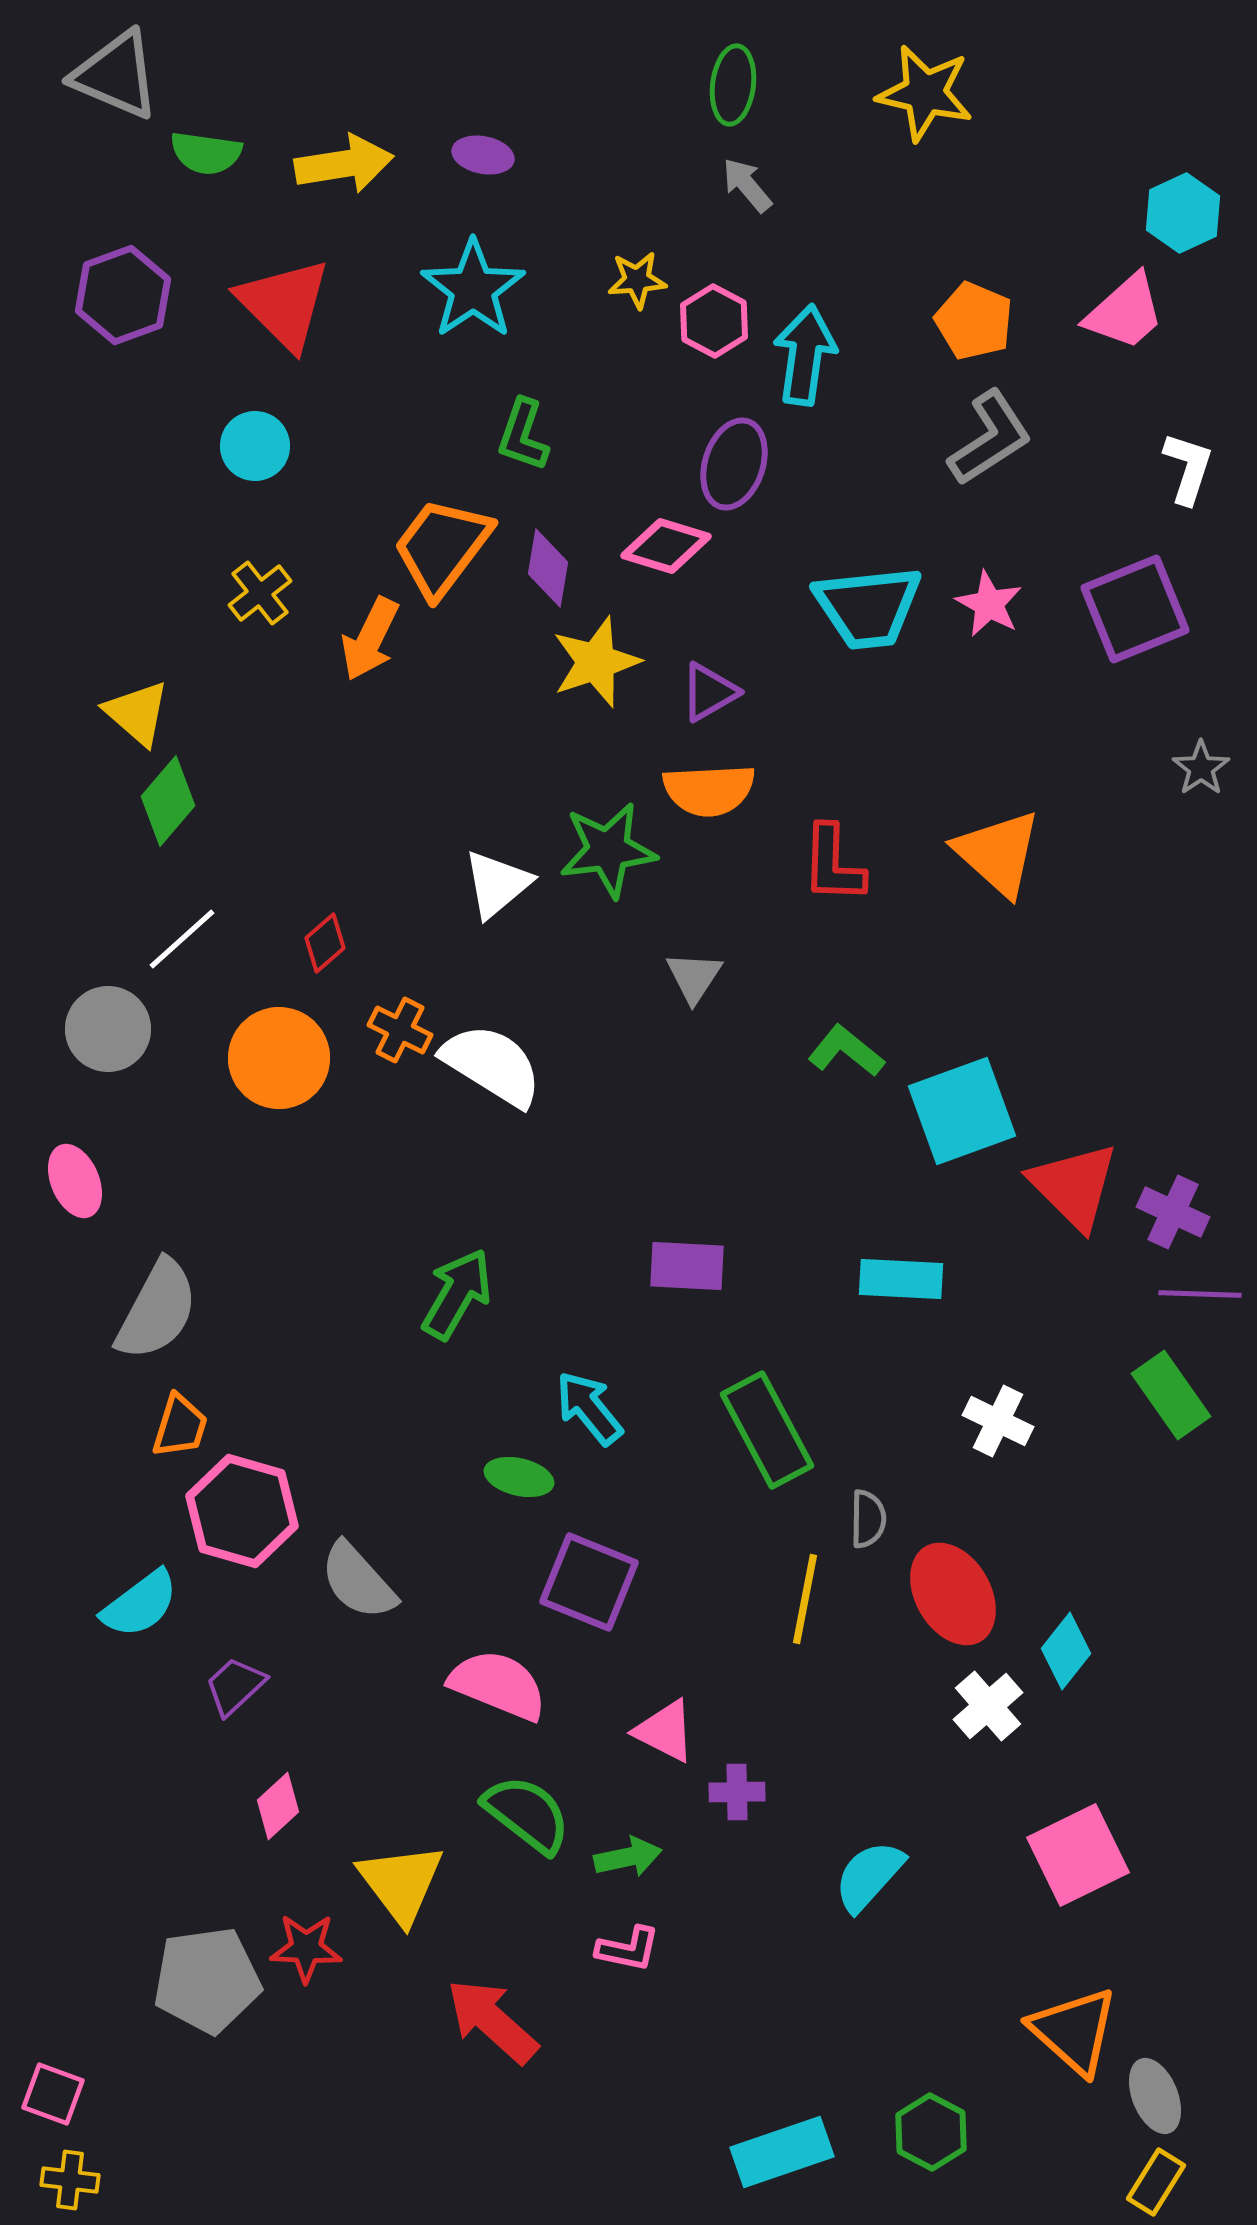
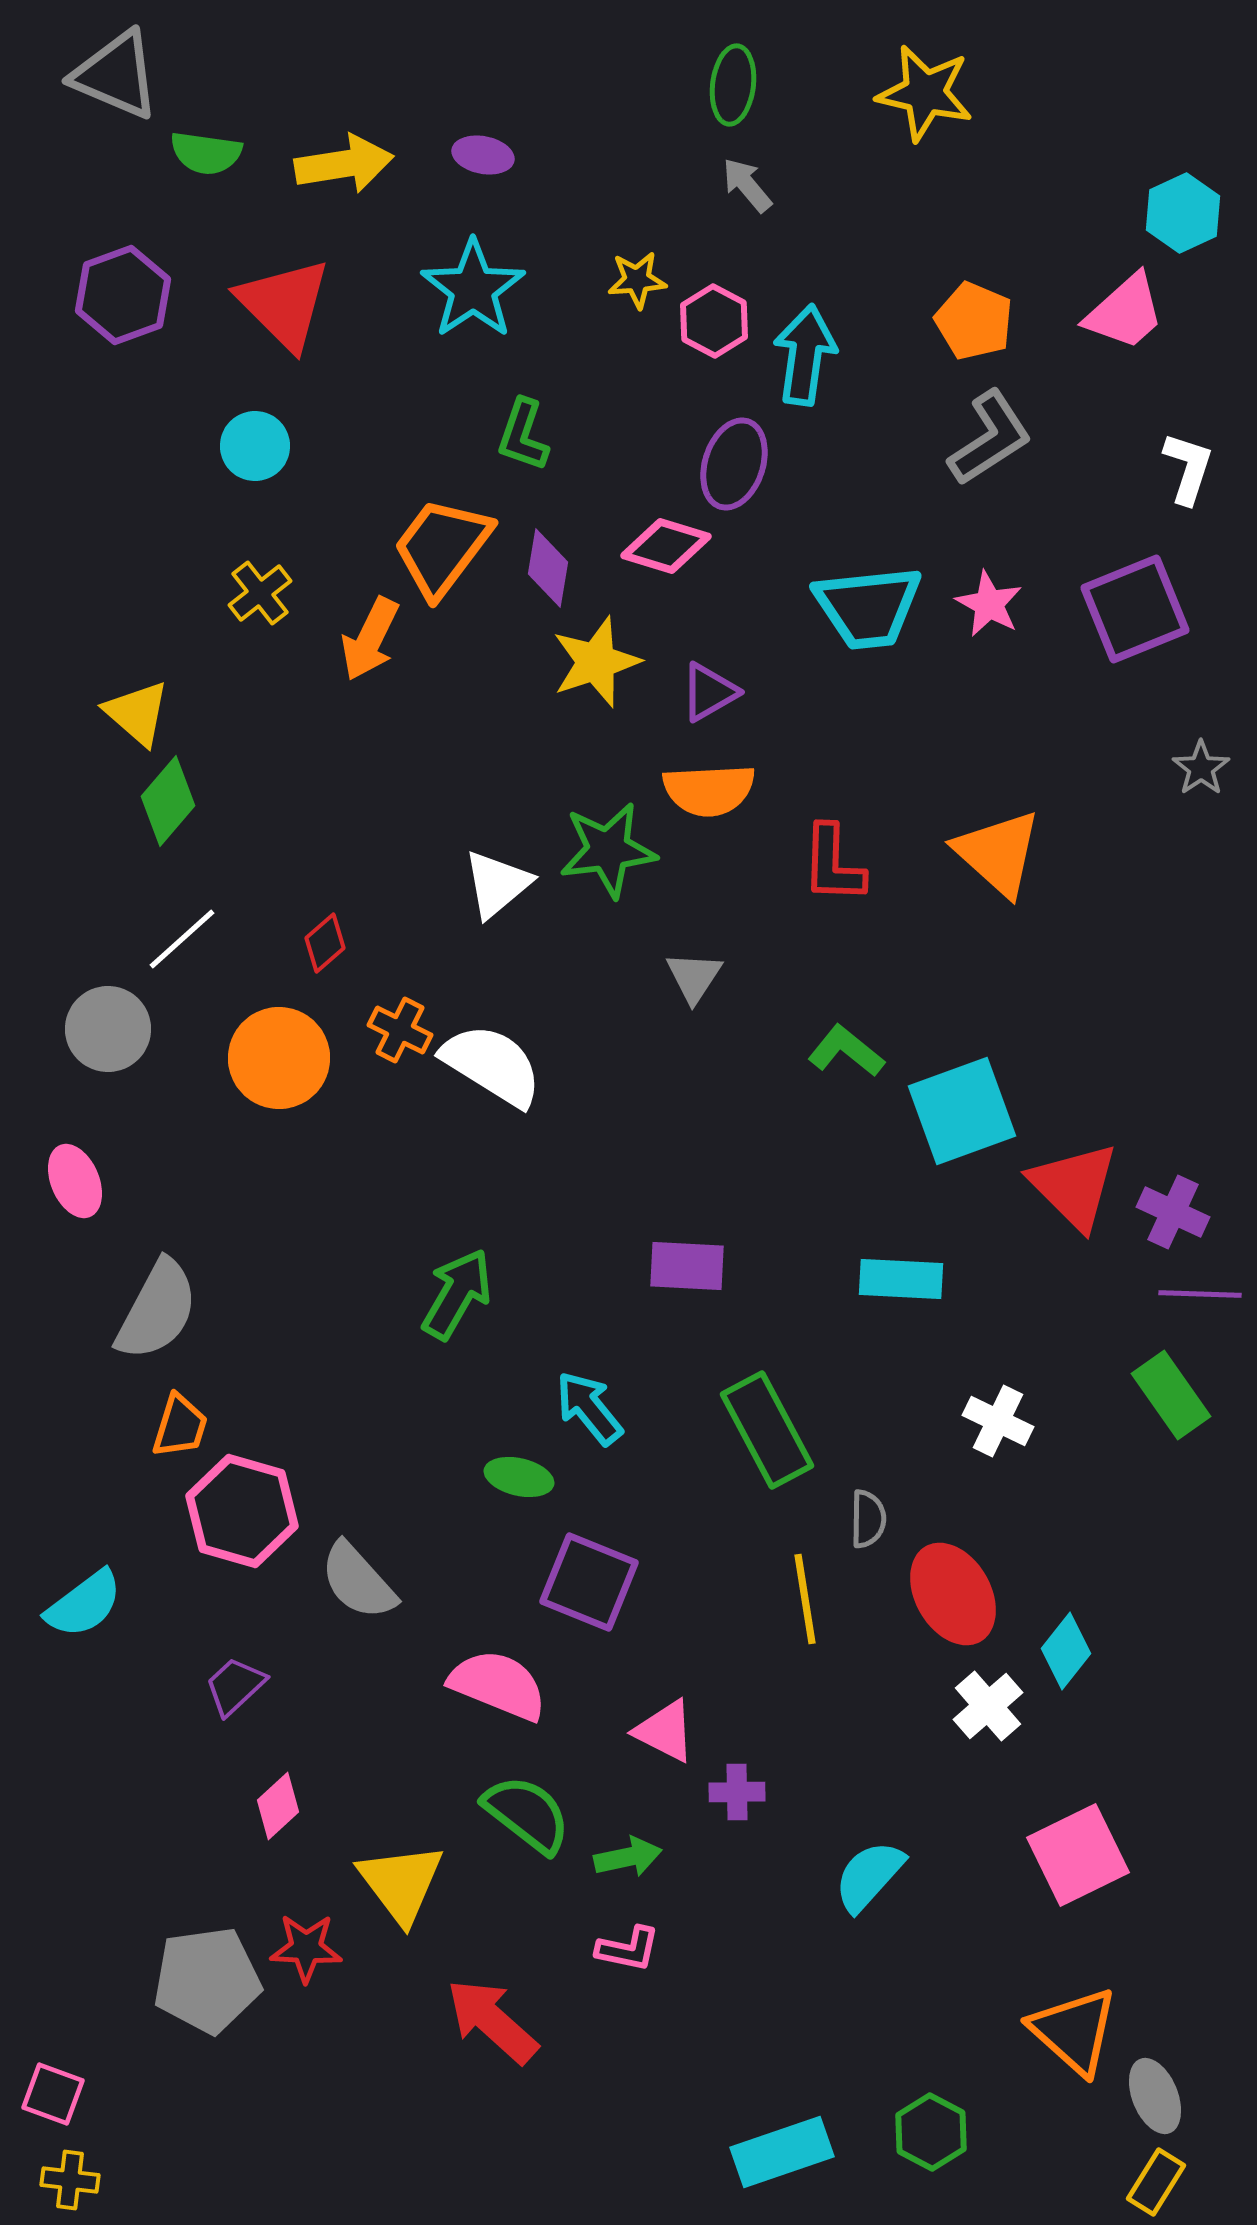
yellow line at (805, 1599): rotated 20 degrees counterclockwise
cyan semicircle at (140, 1604): moved 56 px left
